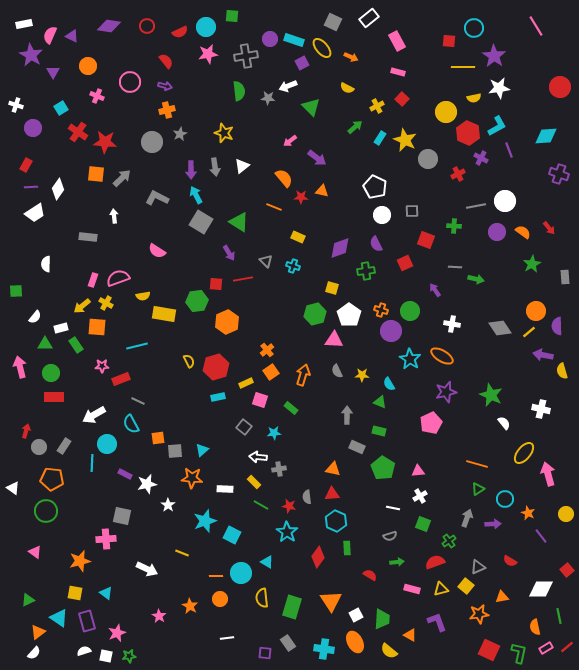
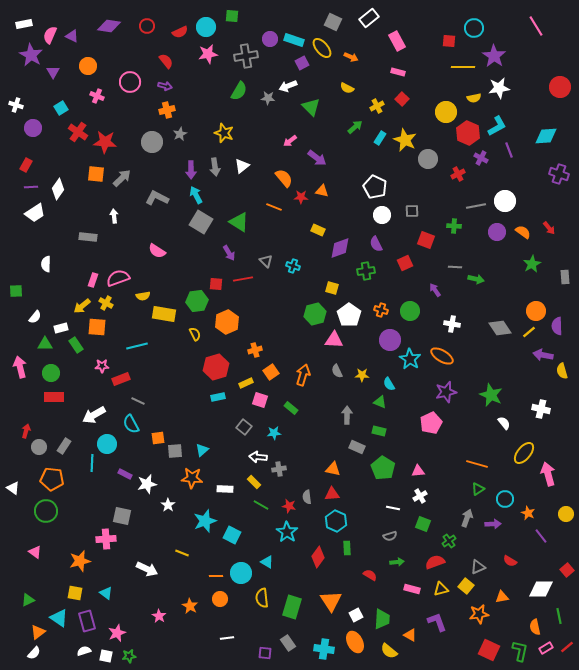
green semicircle at (239, 91): rotated 36 degrees clockwise
yellow rectangle at (298, 237): moved 20 px right, 7 px up
purple circle at (391, 331): moved 1 px left, 9 px down
orange cross at (267, 350): moved 12 px left; rotated 24 degrees clockwise
yellow semicircle at (189, 361): moved 6 px right, 27 px up
green L-shape at (519, 653): moved 1 px right, 2 px up
